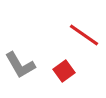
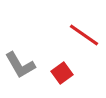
red square: moved 2 px left, 2 px down
